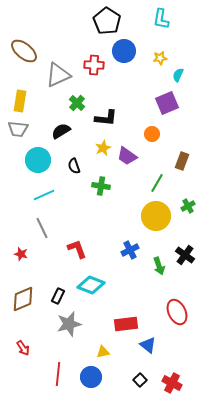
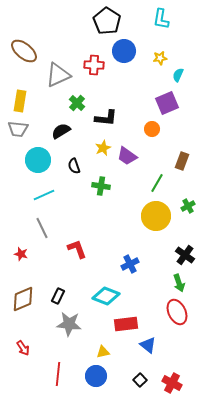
orange circle at (152, 134): moved 5 px up
blue cross at (130, 250): moved 14 px down
green arrow at (159, 266): moved 20 px right, 17 px down
cyan diamond at (91, 285): moved 15 px right, 11 px down
gray star at (69, 324): rotated 20 degrees clockwise
blue circle at (91, 377): moved 5 px right, 1 px up
